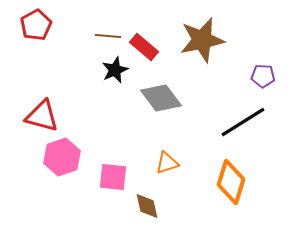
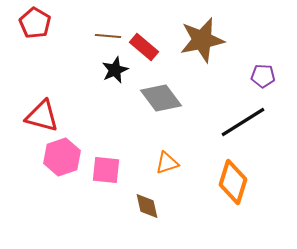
red pentagon: moved 1 px left, 2 px up; rotated 12 degrees counterclockwise
pink square: moved 7 px left, 7 px up
orange diamond: moved 2 px right
